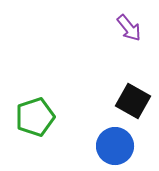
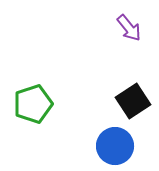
black square: rotated 28 degrees clockwise
green pentagon: moved 2 px left, 13 px up
